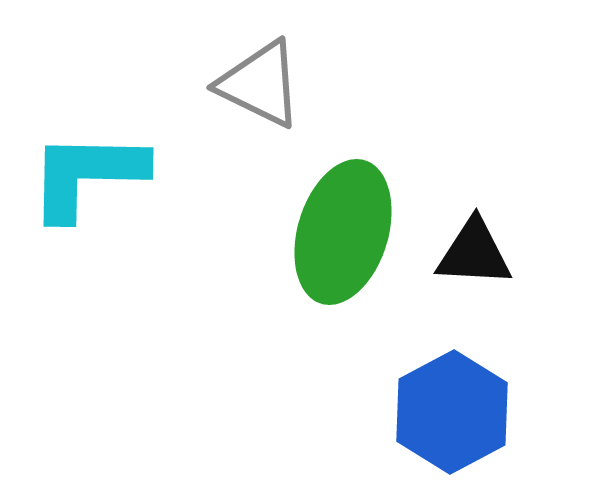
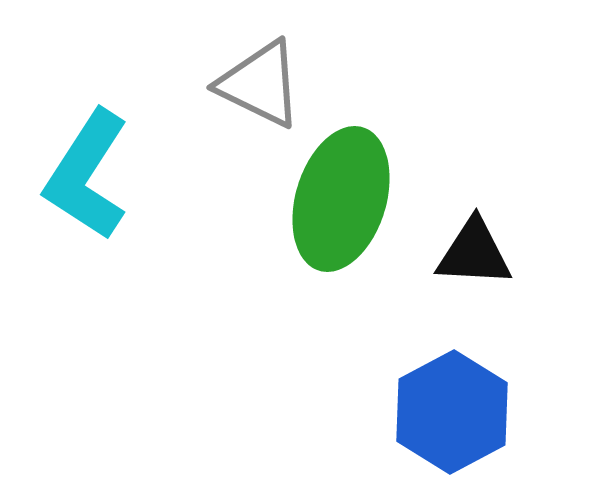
cyan L-shape: rotated 58 degrees counterclockwise
green ellipse: moved 2 px left, 33 px up
